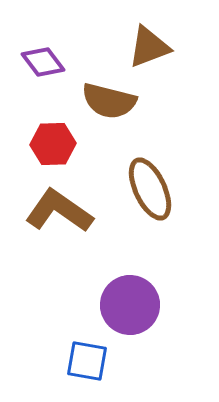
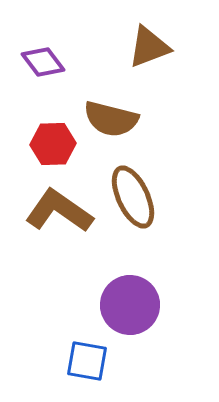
brown semicircle: moved 2 px right, 18 px down
brown ellipse: moved 17 px left, 8 px down
